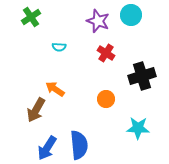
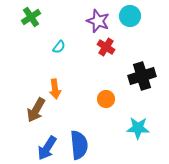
cyan circle: moved 1 px left, 1 px down
cyan semicircle: rotated 56 degrees counterclockwise
red cross: moved 6 px up
orange arrow: rotated 132 degrees counterclockwise
